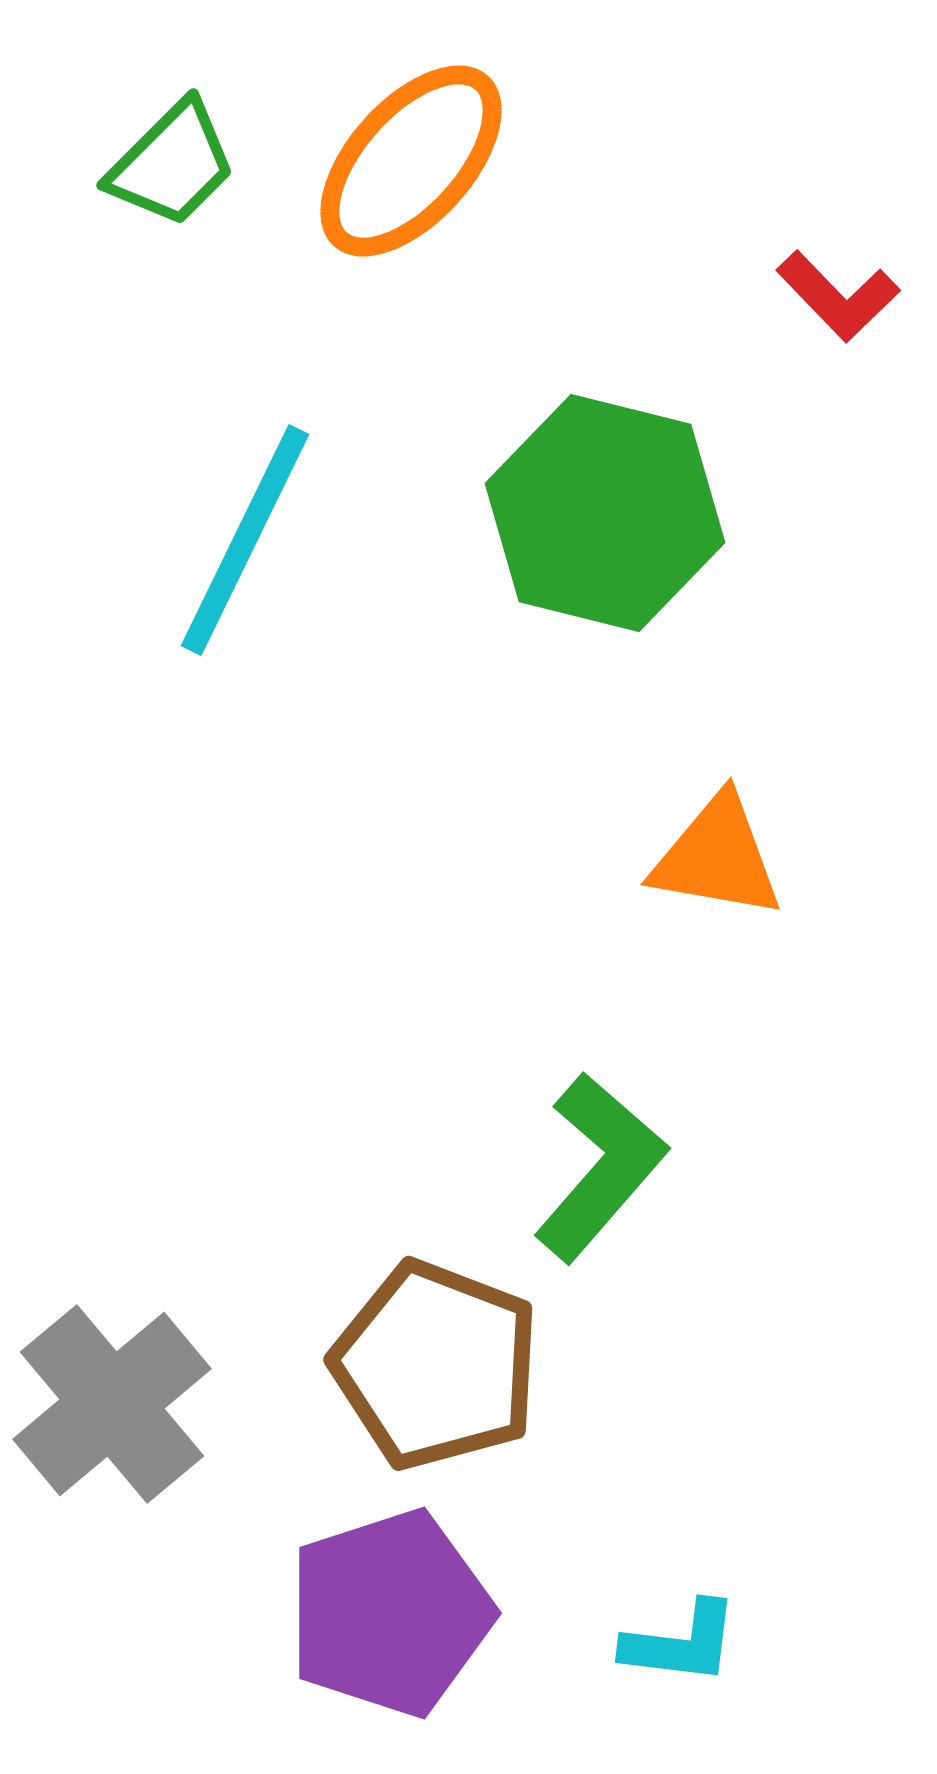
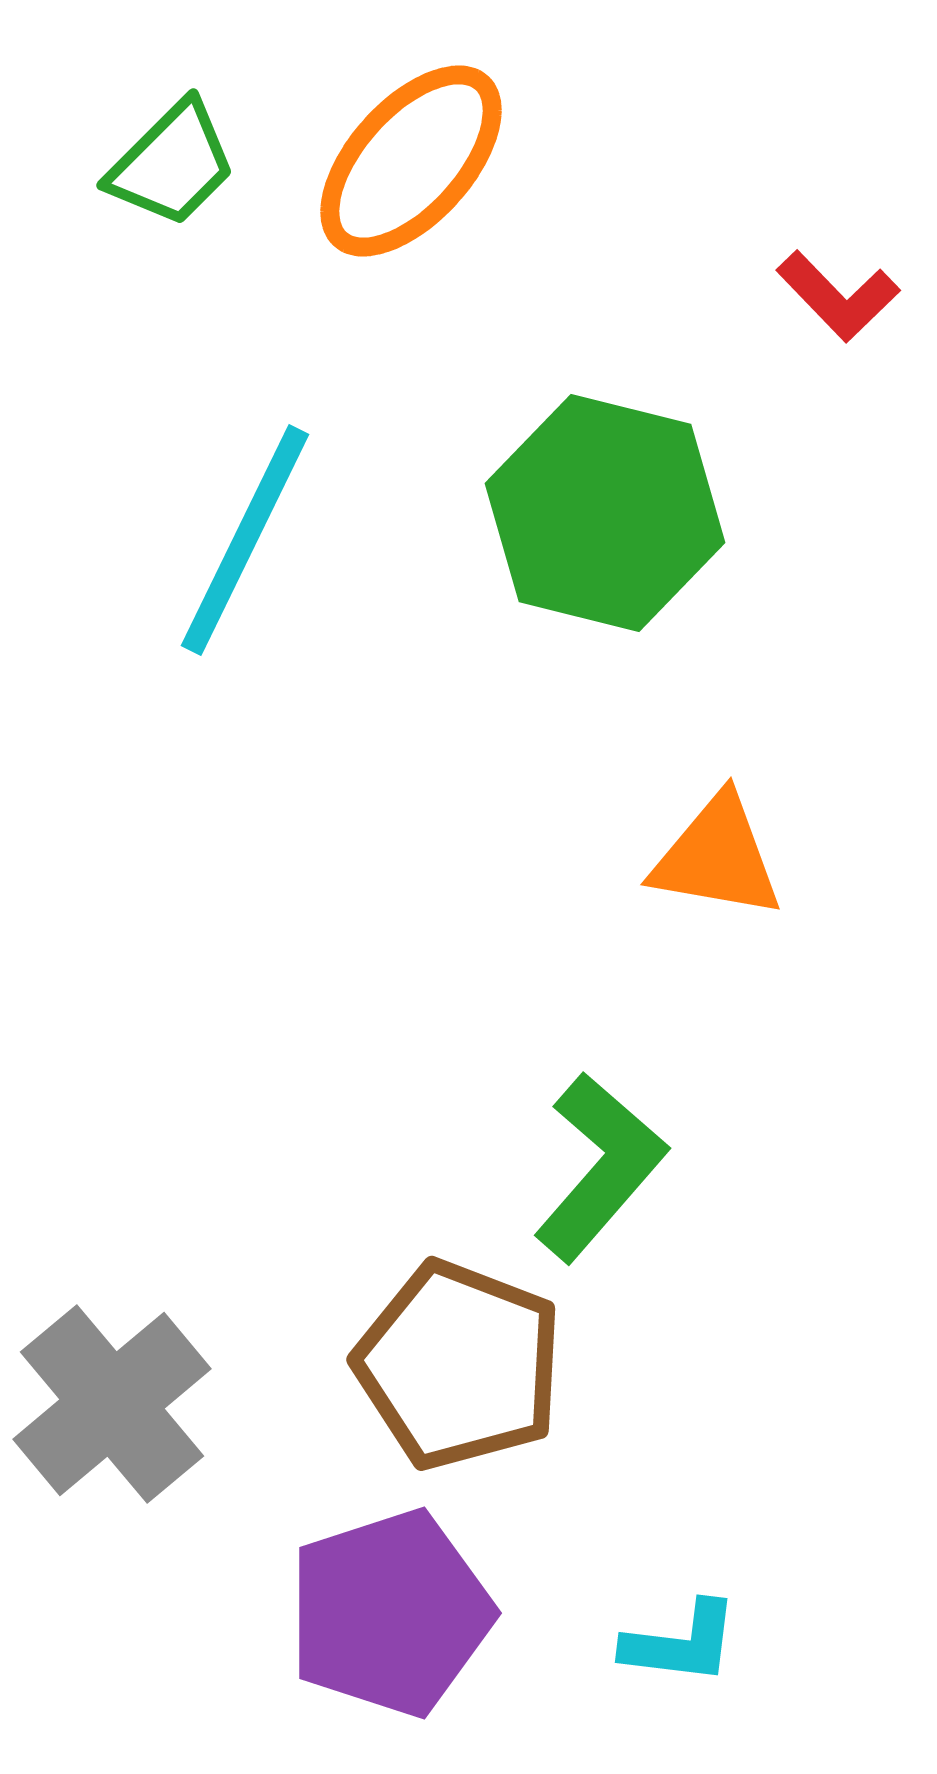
brown pentagon: moved 23 px right
